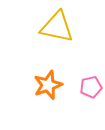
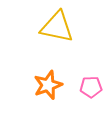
pink pentagon: rotated 10 degrees clockwise
